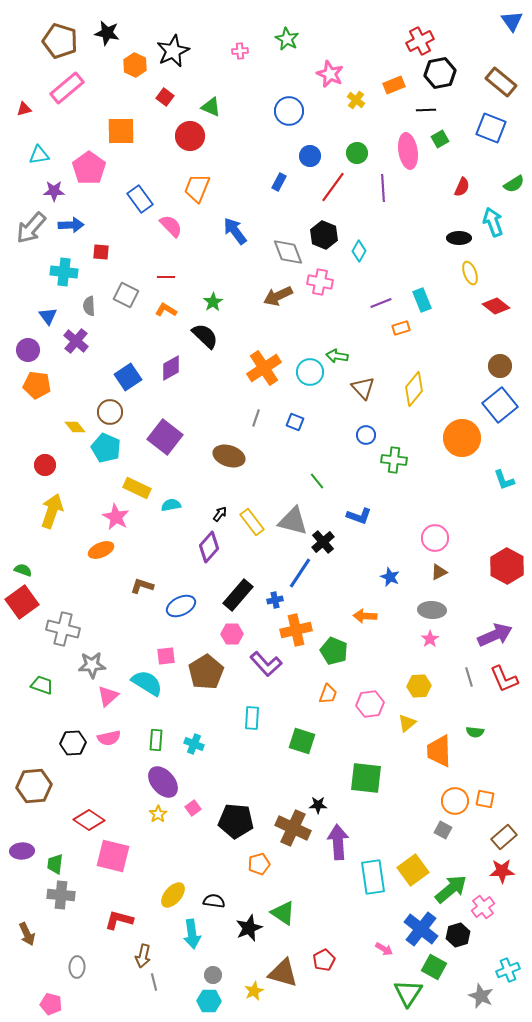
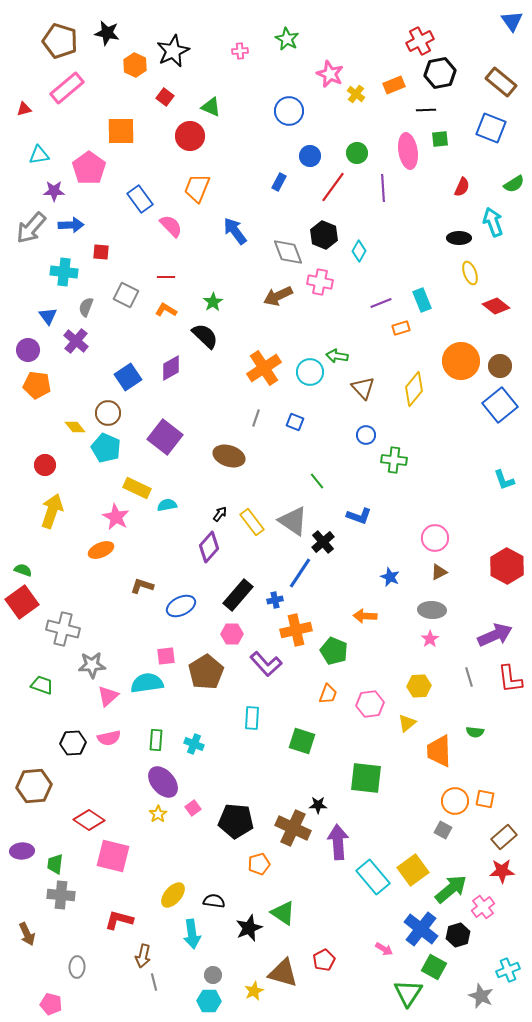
yellow cross at (356, 100): moved 6 px up
green square at (440, 139): rotated 24 degrees clockwise
gray semicircle at (89, 306): moved 3 px left, 1 px down; rotated 24 degrees clockwise
brown circle at (110, 412): moved 2 px left, 1 px down
orange circle at (462, 438): moved 1 px left, 77 px up
cyan semicircle at (171, 505): moved 4 px left
gray triangle at (293, 521): rotated 20 degrees clockwise
red L-shape at (504, 679): moved 6 px right; rotated 16 degrees clockwise
cyan semicircle at (147, 683): rotated 40 degrees counterclockwise
cyan rectangle at (373, 877): rotated 32 degrees counterclockwise
